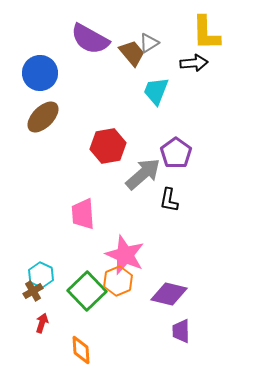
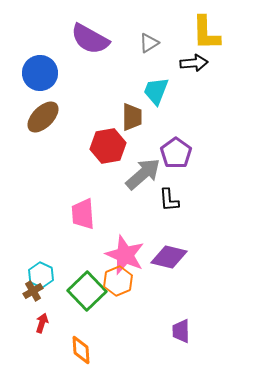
brown trapezoid: moved 64 px down; rotated 40 degrees clockwise
black L-shape: rotated 15 degrees counterclockwise
purple diamond: moved 37 px up
